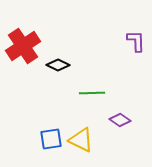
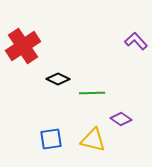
purple L-shape: rotated 40 degrees counterclockwise
black diamond: moved 14 px down
purple diamond: moved 1 px right, 1 px up
yellow triangle: moved 12 px right; rotated 12 degrees counterclockwise
